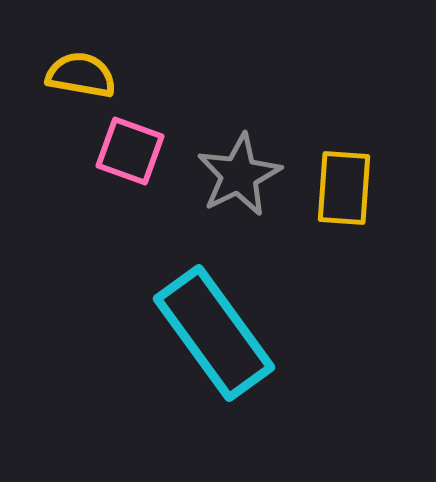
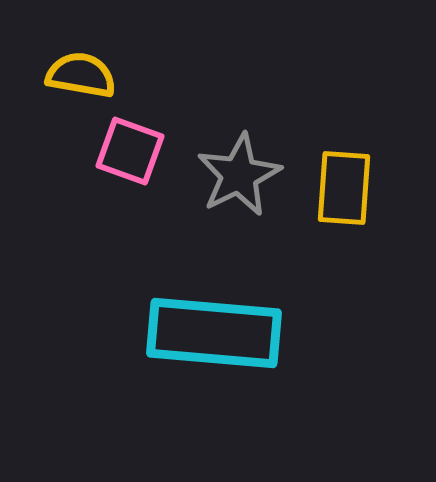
cyan rectangle: rotated 49 degrees counterclockwise
